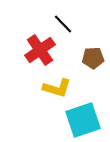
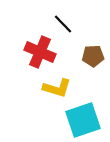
red cross: moved 2 px down; rotated 32 degrees counterclockwise
brown pentagon: moved 2 px up
